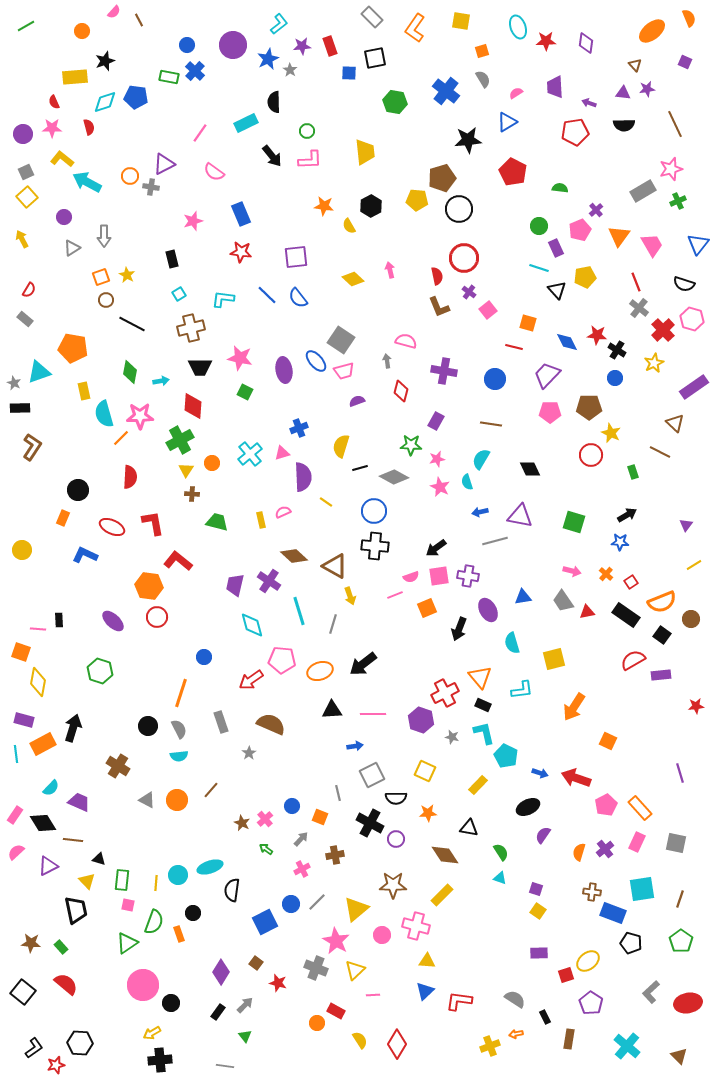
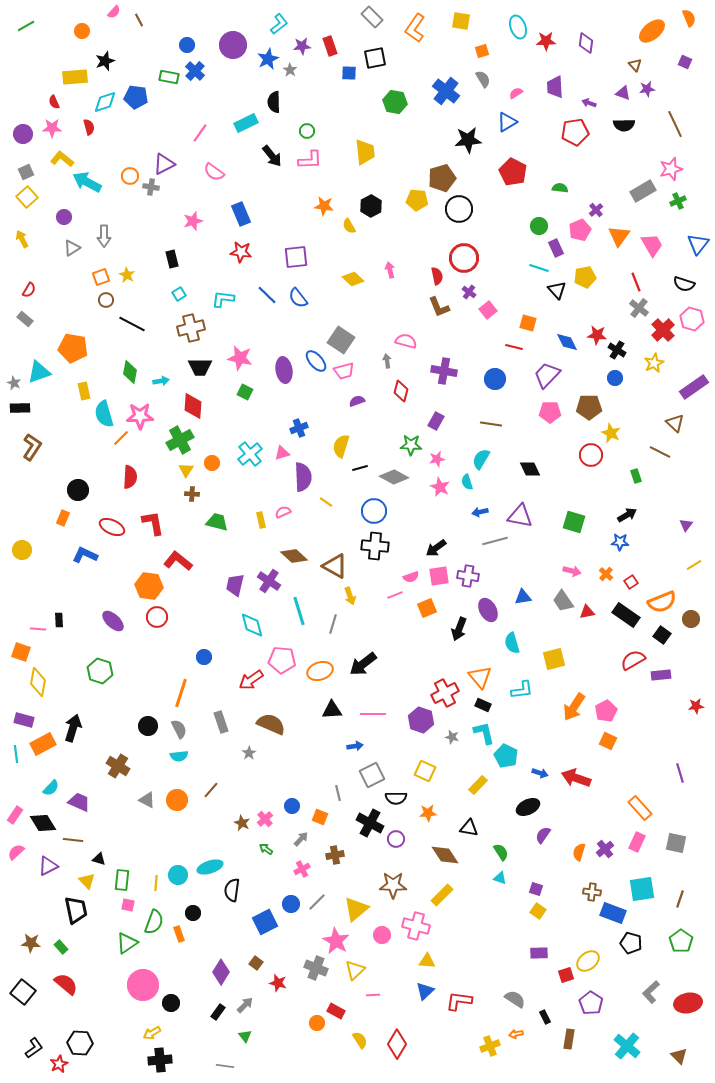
purple triangle at (623, 93): rotated 14 degrees clockwise
green rectangle at (633, 472): moved 3 px right, 4 px down
pink pentagon at (606, 805): moved 94 px up
red star at (56, 1065): moved 3 px right, 1 px up; rotated 12 degrees counterclockwise
